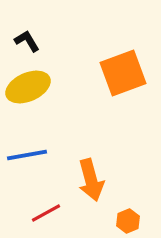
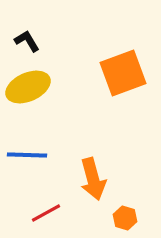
blue line: rotated 12 degrees clockwise
orange arrow: moved 2 px right, 1 px up
orange hexagon: moved 3 px left, 3 px up; rotated 20 degrees counterclockwise
